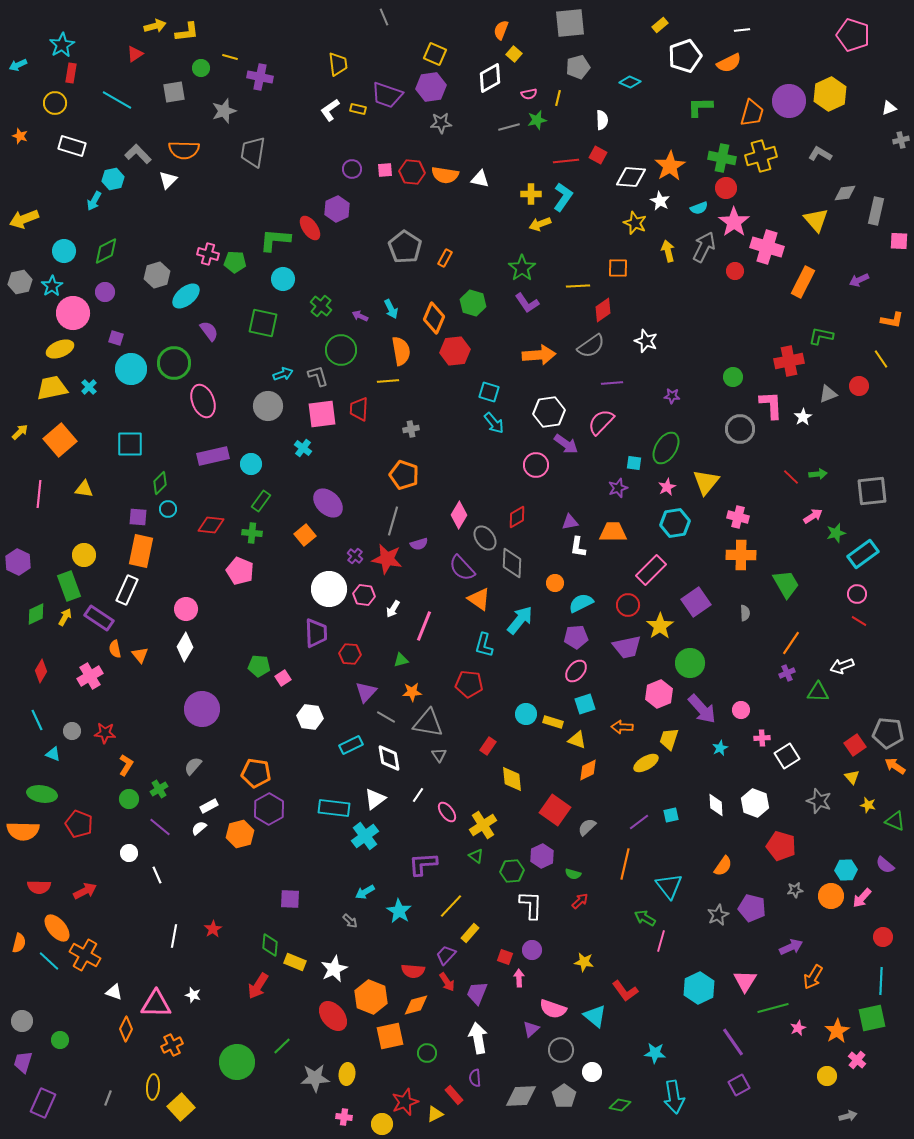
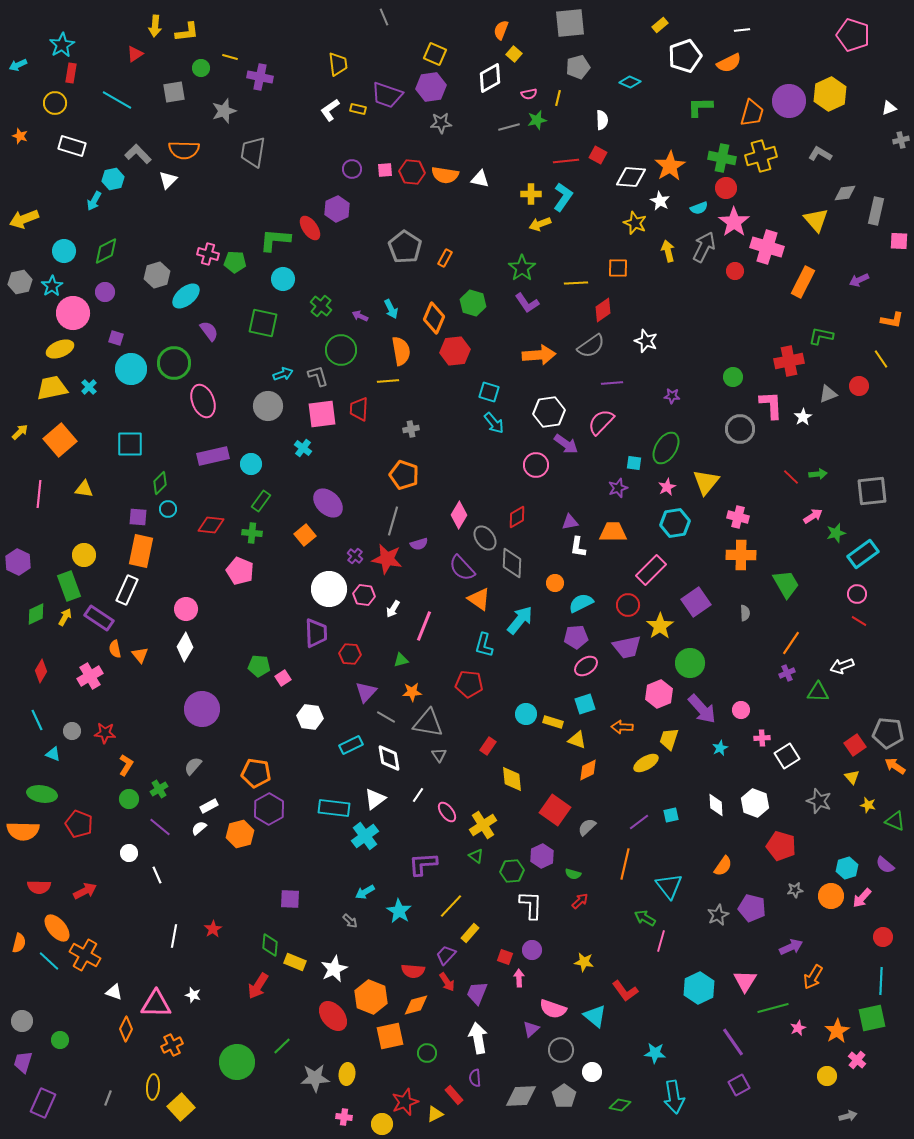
yellow arrow at (155, 26): rotated 110 degrees clockwise
yellow line at (578, 286): moved 2 px left, 3 px up
pink ellipse at (576, 671): moved 10 px right, 5 px up; rotated 15 degrees clockwise
cyan hexagon at (846, 870): moved 1 px right, 2 px up; rotated 15 degrees counterclockwise
